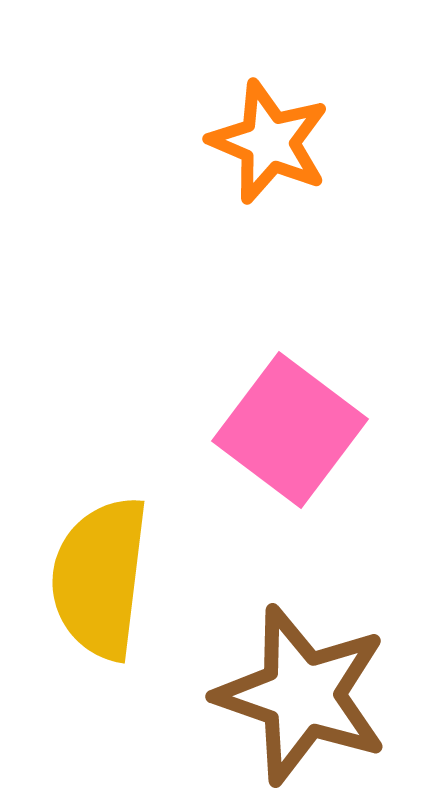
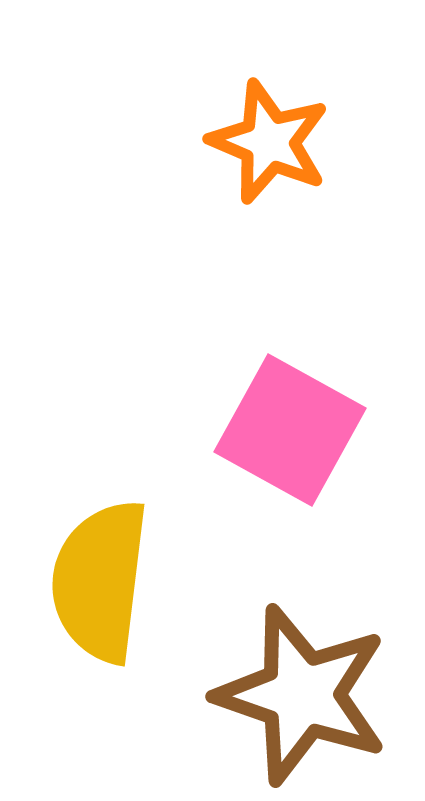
pink square: rotated 8 degrees counterclockwise
yellow semicircle: moved 3 px down
